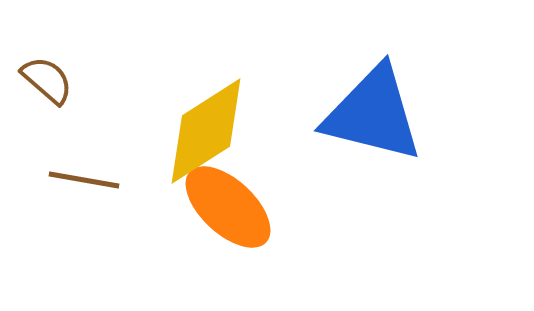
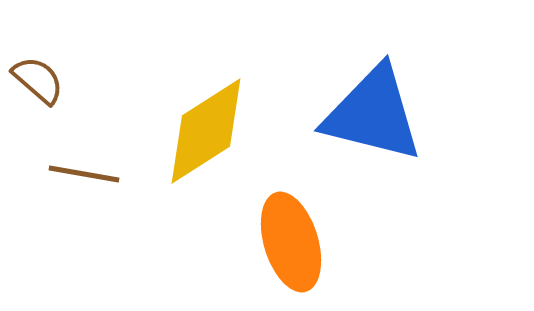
brown semicircle: moved 9 px left
brown line: moved 6 px up
orange ellipse: moved 63 px right, 35 px down; rotated 30 degrees clockwise
